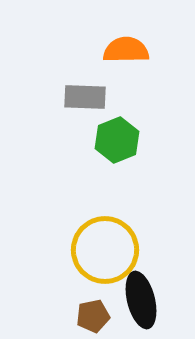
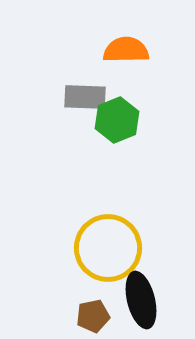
green hexagon: moved 20 px up
yellow circle: moved 3 px right, 2 px up
